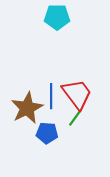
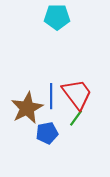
green line: moved 1 px right
blue pentagon: rotated 15 degrees counterclockwise
